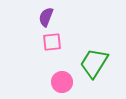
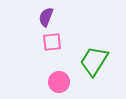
green trapezoid: moved 2 px up
pink circle: moved 3 px left
